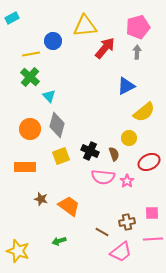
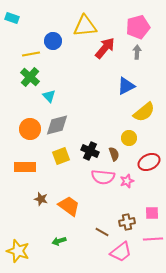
cyan rectangle: rotated 48 degrees clockwise
gray diamond: rotated 60 degrees clockwise
pink star: rotated 16 degrees clockwise
